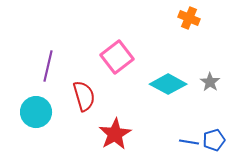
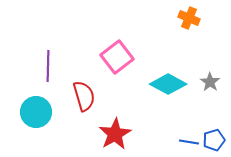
purple line: rotated 12 degrees counterclockwise
